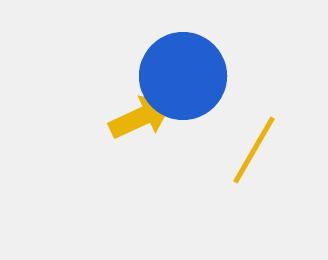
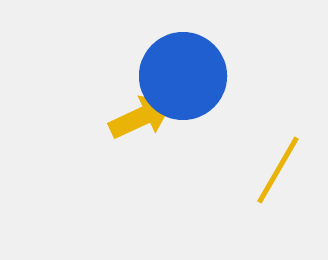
yellow line: moved 24 px right, 20 px down
